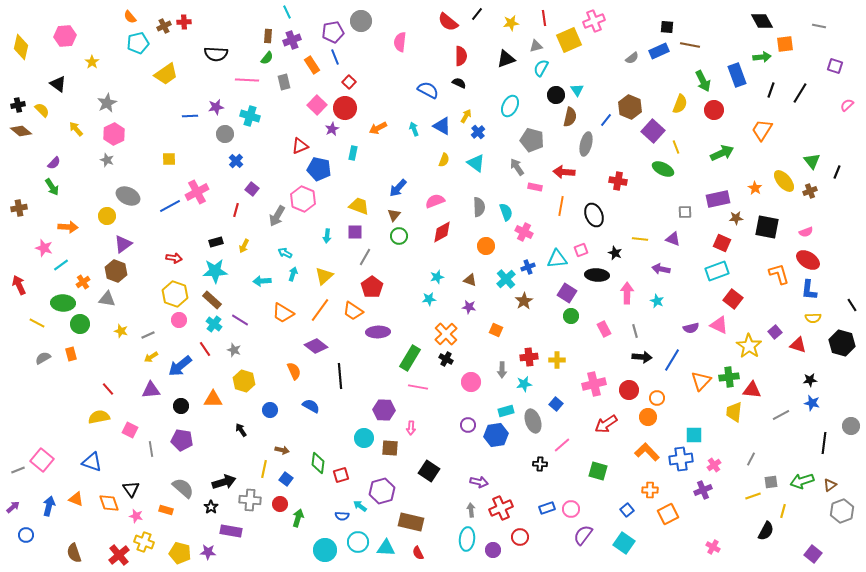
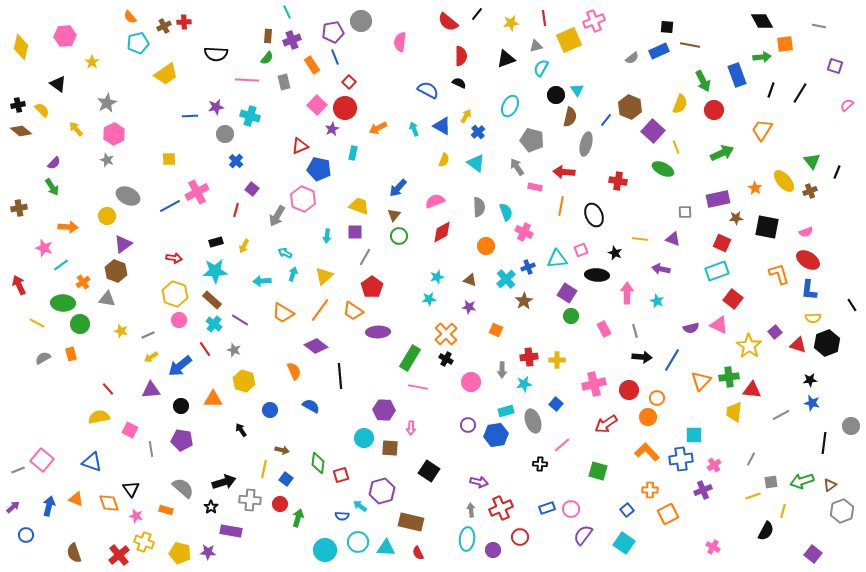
black hexagon at (842, 343): moved 15 px left; rotated 25 degrees clockwise
